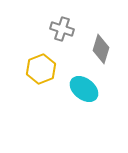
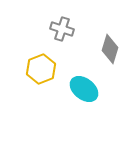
gray diamond: moved 9 px right
